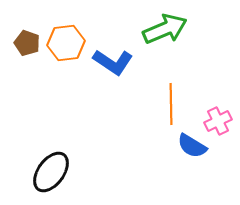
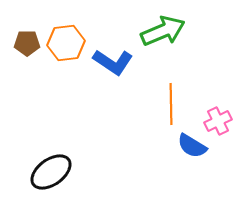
green arrow: moved 2 px left, 2 px down
brown pentagon: rotated 20 degrees counterclockwise
black ellipse: rotated 18 degrees clockwise
